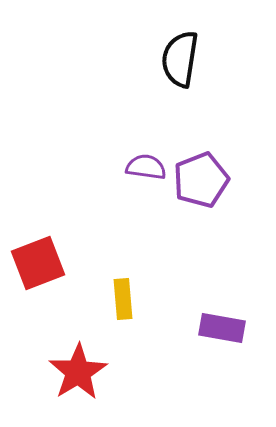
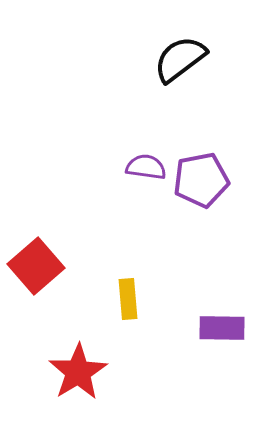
black semicircle: rotated 44 degrees clockwise
purple pentagon: rotated 10 degrees clockwise
red square: moved 2 px left, 3 px down; rotated 20 degrees counterclockwise
yellow rectangle: moved 5 px right
purple rectangle: rotated 9 degrees counterclockwise
